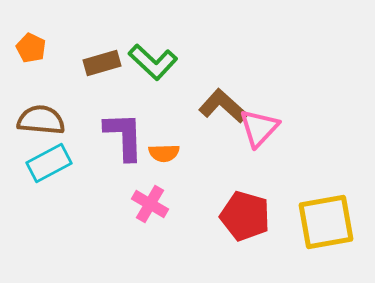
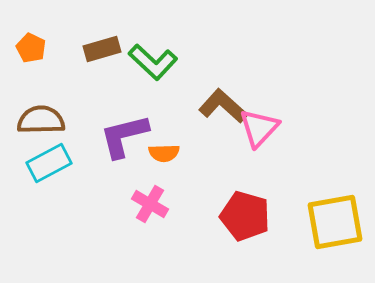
brown rectangle: moved 14 px up
brown semicircle: rotated 6 degrees counterclockwise
purple L-shape: rotated 102 degrees counterclockwise
yellow square: moved 9 px right
